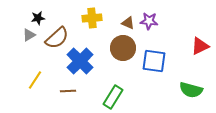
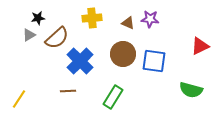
purple star: moved 1 px right, 2 px up
brown circle: moved 6 px down
yellow line: moved 16 px left, 19 px down
